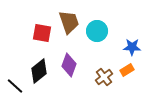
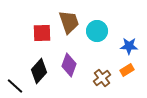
red square: rotated 12 degrees counterclockwise
blue star: moved 3 px left, 1 px up
black diamond: rotated 10 degrees counterclockwise
brown cross: moved 2 px left, 1 px down
